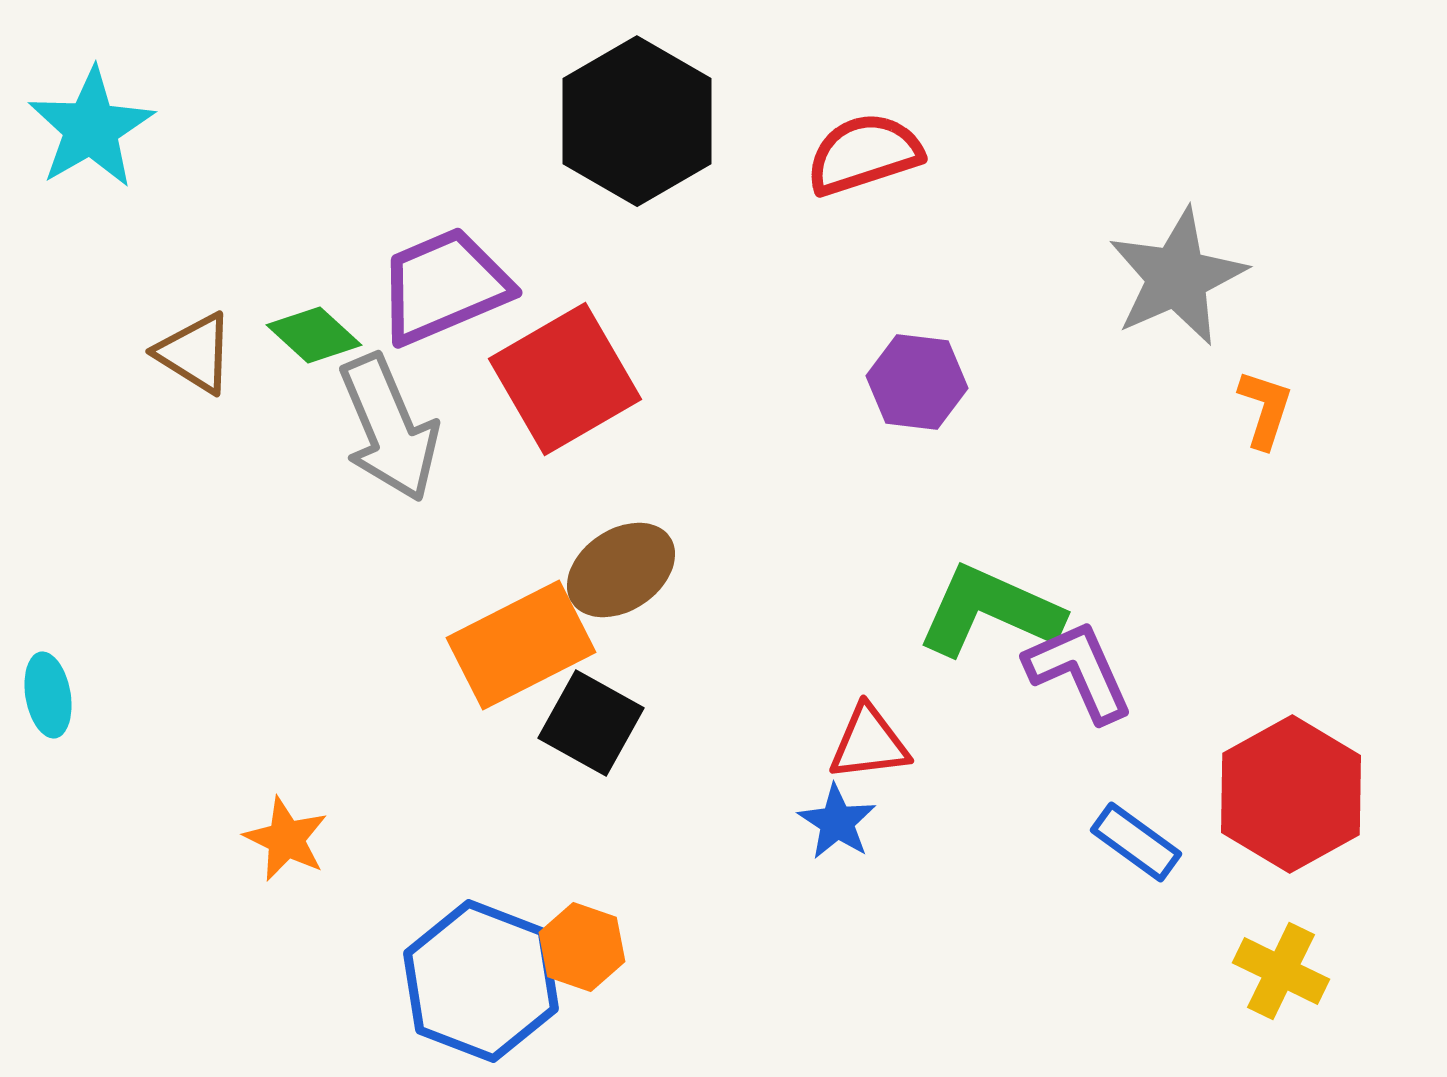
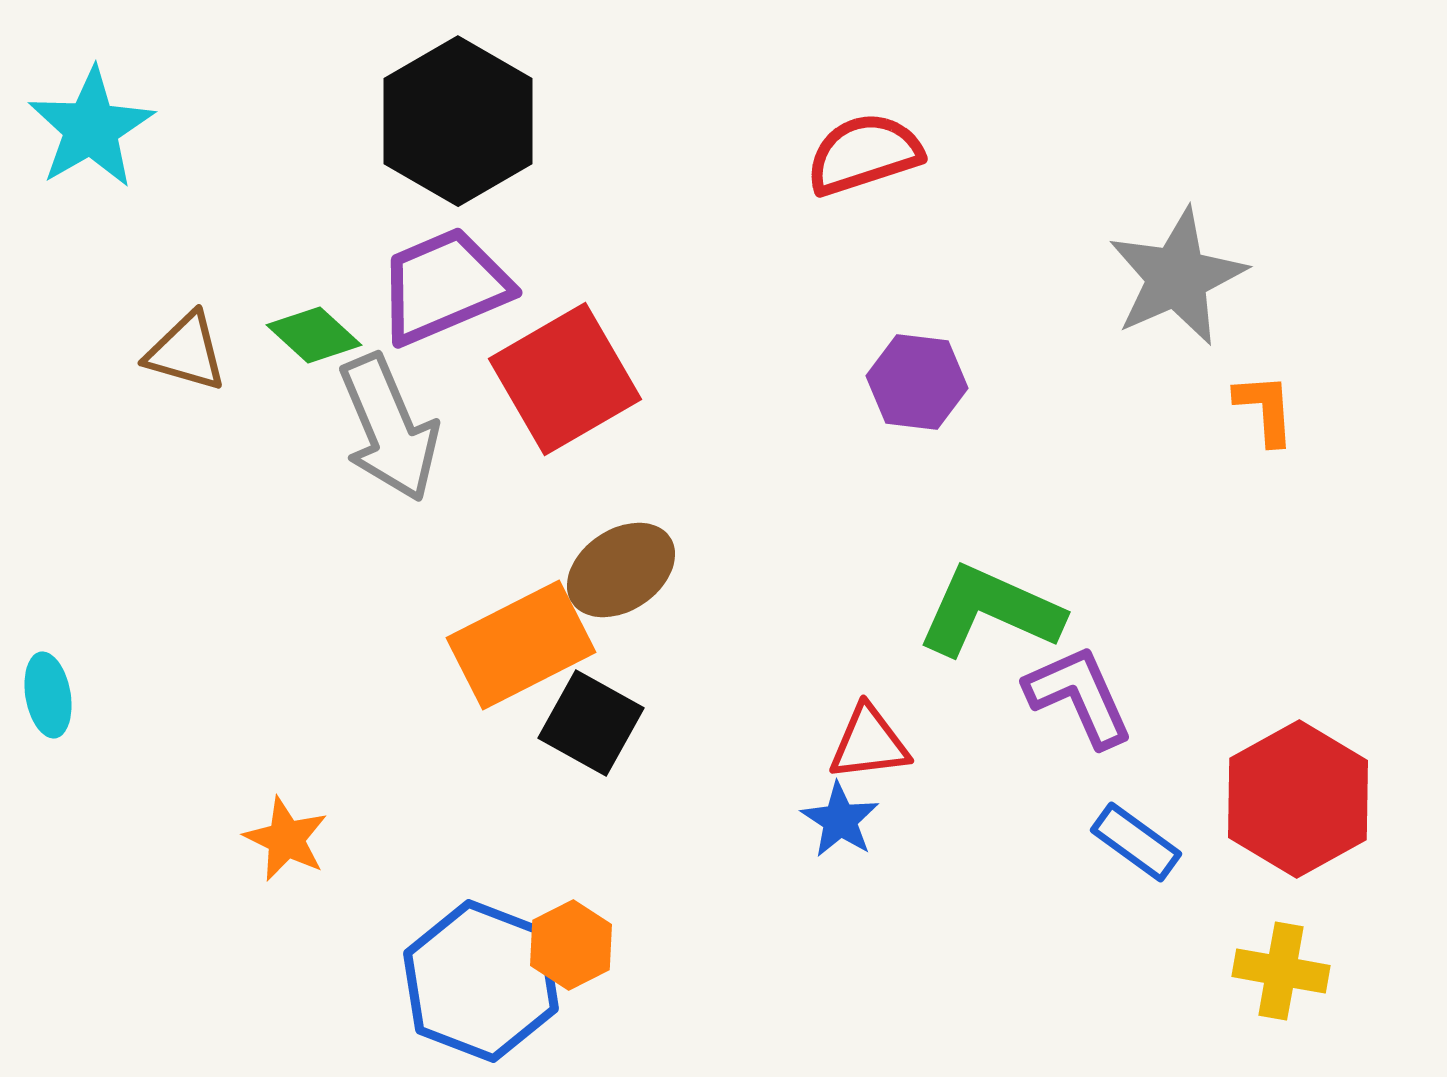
black hexagon: moved 179 px left
brown triangle: moved 9 px left, 1 px up; rotated 16 degrees counterclockwise
orange L-shape: rotated 22 degrees counterclockwise
purple L-shape: moved 25 px down
red hexagon: moved 7 px right, 5 px down
blue star: moved 3 px right, 2 px up
orange hexagon: moved 11 px left, 2 px up; rotated 14 degrees clockwise
yellow cross: rotated 16 degrees counterclockwise
